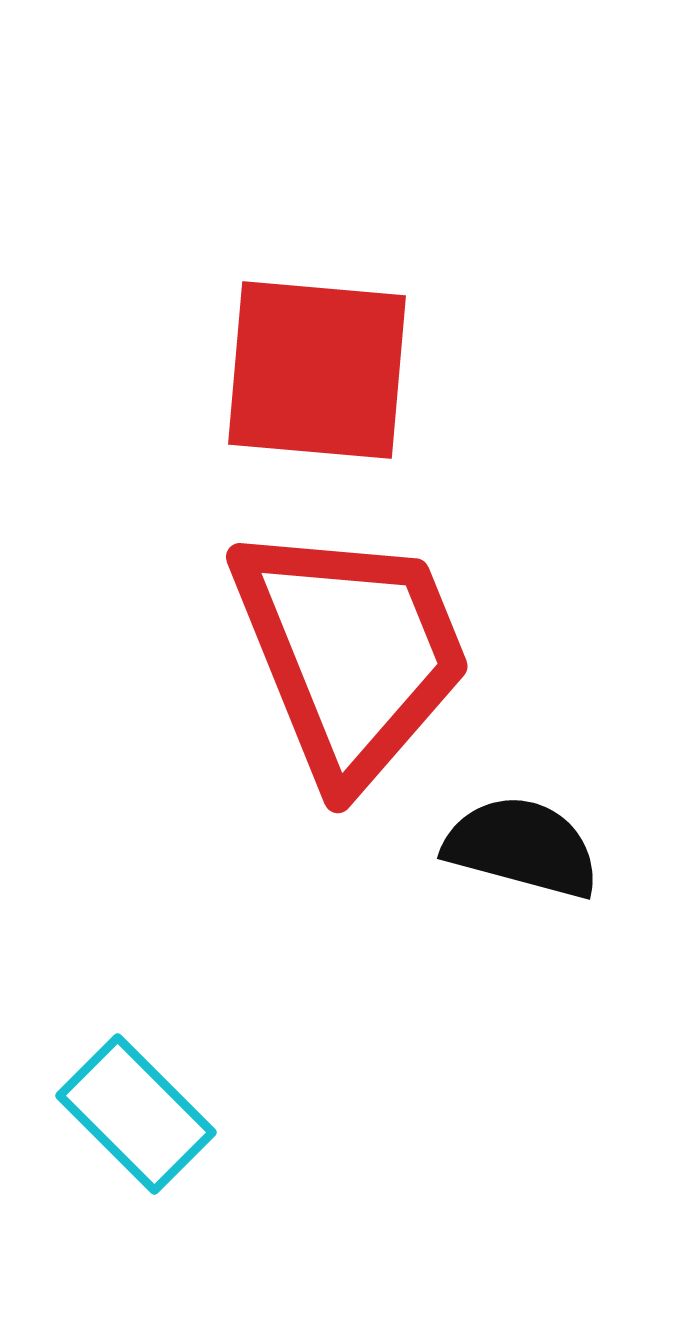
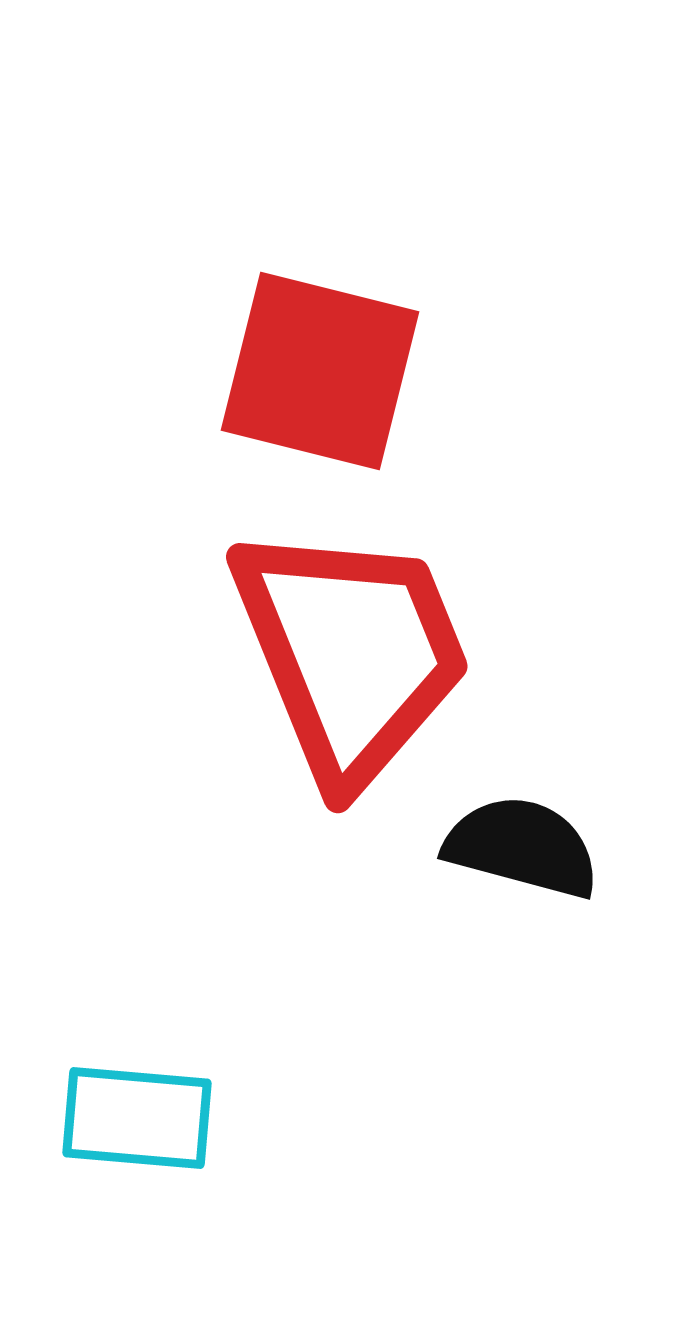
red square: moved 3 px right, 1 px down; rotated 9 degrees clockwise
cyan rectangle: moved 1 px right, 4 px down; rotated 40 degrees counterclockwise
